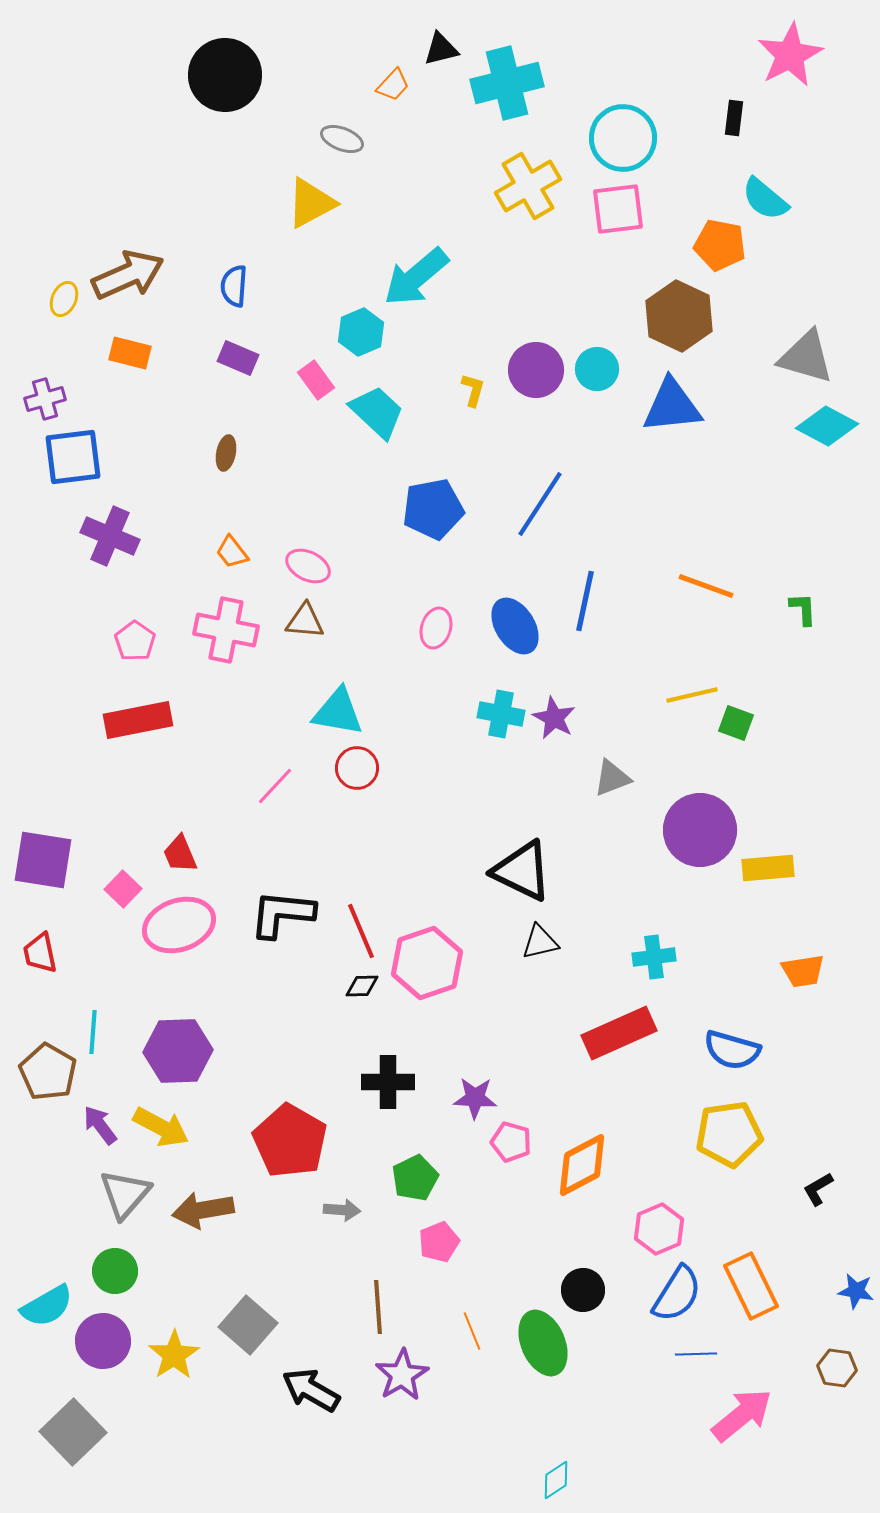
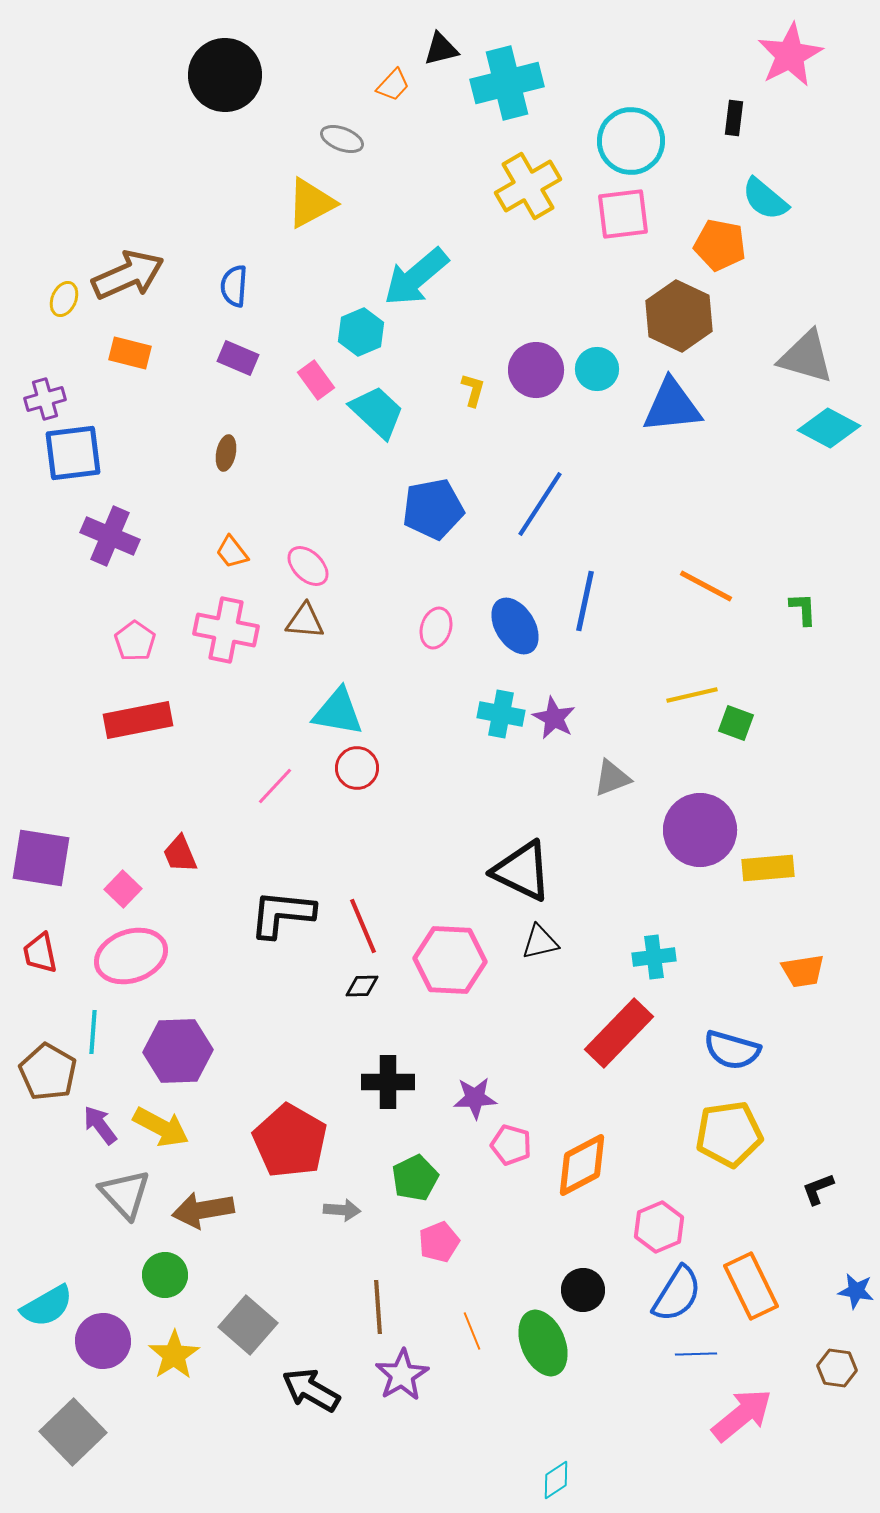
cyan circle at (623, 138): moved 8 px right, 3 px down
pink square at (618, 209): moved 5 px right, 5 px down
cyan diamond at (827, 426): moved 2 px right, 2 px down
blue square at (73, 457): moved 4 px up
pink ellipse at (308, 566): rotated 18 degrees clockwise
orange line at (706, 586): rotated 8 degrees clockwise
purple square at (43, 860): moved 2 px left, 2 px up
pink ellipse at (179, 925): moved 48 px left, 31 px down
red line at (361, 931): moved 2 px right, 5 px up
pink hexagon at (427, 963): moved 23 px right, 3 px up; rotated 22 degrees clockwise
red rectangle at (619, 1033): rotated 22 degrees counterclockwise
purple star at (475, 1098): rotated 6 degrees counterclockwise
pink pentagon at (511, 1142): moved 3 px down
black L-shape at (818, 1189): rotated 9 degrees clockwise
gray triangle at (125, 1194): rotated 24 degrees counterclockwise
pink hexagon at (659, 1229): moved 2 px up
green circle at (115, 1271): moved 50 px right, 4 px down
